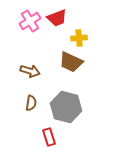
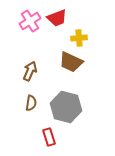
brown arrow: rotated 84 degrees counterclockwise
